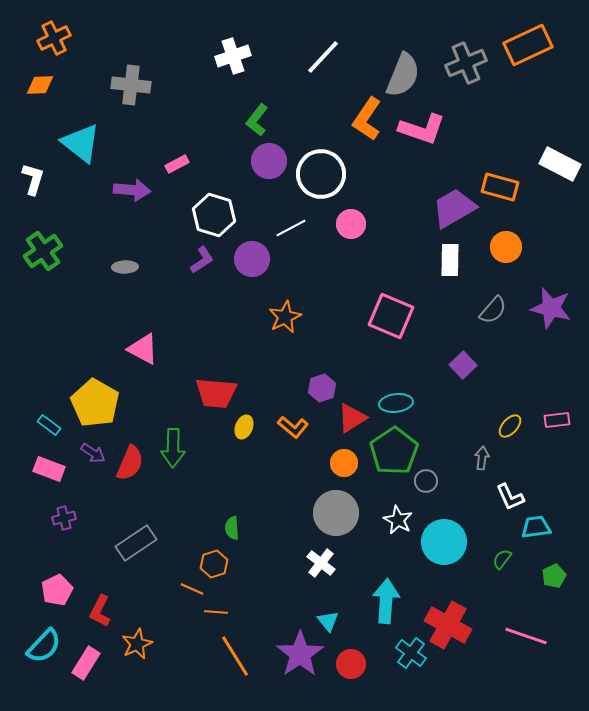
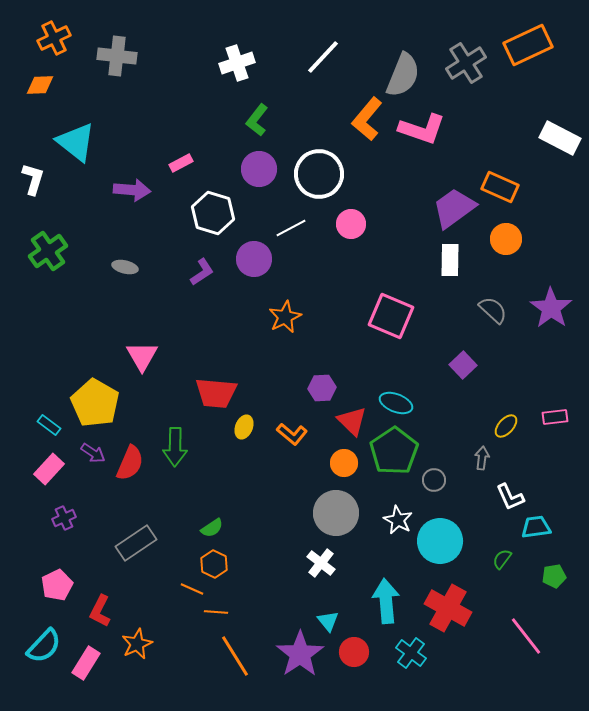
white cross at (233, 56): moved 4 px right, 7 px down
gray cross at (466, 63): rotated 9 degrees counterclockwise
gray cross at (131, 85): moved 14 px left, 29 px up
orange L-shape at (367, 119): rotated 6 degrees clockwise
cyan triangle at (81, 143): moved 5 px left, 1 px up
purple circle at (269, 161): moved 10 px left, 8 px down
pink rectangle at (177, 164): moved 4 px right, 1 px up
white rectangle at (560, 164): moved 26 px up
white circle at (321, 174): moved 2 px left
orange rectangle at (500, 187): rotated 9 degrees clockwise
purple trapezoid at (454, 208): rotated 6 degrees counterclockwise
white hexagon at (214, 215): moved 1 px left, 2 px up
orange circle at (506, 247): moved 8 px up
green cross at (43, 251): moved 5 px right
purple circle at (252, 259): moved 2 px right
purple L-shape at (202, 260): moved 12 px down
gray ellipse at (125, 267): rotated 15 degrees clockwise
purple star at (551, 308): rotated 21 degrees clockwise
gray semicircle at (493, 310): rotated 88 degrees counterclockwise
pink triangle at (143, 349): moved 1 px left, 7 px down; rotated 32 degrees clockwise
purple hexagon at (322, 388): rotated 16 degrees clockwise
cyan ellipse at (396, 403): rotated 28 degrees clockwise
red triangle at (352, 418): moved 3 px down; rotated 44 degrees counterclockwise
pink rectangle at (557, 420): moved 2 px left, 3 px up
yellow ellipse at (510, 426): moved 4 px left
orange L-shape at (293, 427): moved 1 px left, 7 px down
green arrow at (173, 448): moved 2 px right, 1 px up
pink rectangle at (49, 469): rotated 68 degrees counterclockwise
gray circle at (426, 481): moved 8 px right, 1 px up
purple cross at (64, 518): rotated 10 degrees counterclockwise
green semicircle at (232, 528): moved 20 px left; rotated 120 degrees counterclockwise
cyan circle at (444, 542): moved 4 px left, 1 px up
orange hexagon at (214, 564): rotated 16 degrees counterclockwise
green pentagon at (554, 576): rotated 15 degrees clockwise
pink pentagon at (57, 590): moved 5 px up
cyan arrow at (386, 601): rotated 9 degrees counterclockwise
red cross at (448, 625): moved 17 px up
pink line at (526, 636): rotated 33 degrees clockwise
red circle at (351, 664): moved 3 px right, 12 px up
